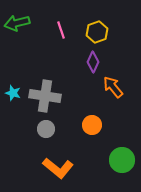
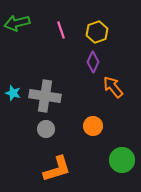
orange circle: moved 1 px right, 1 px down
orange L-shape: moved 1 px left, 1 px down; rotated 56 degrees counterclockwise
